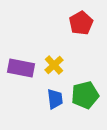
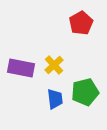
green pentagon: moved 3 px up
